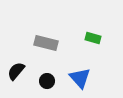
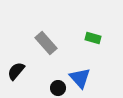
gray rectangle: rotated 35 degrees clockwise
black circle: moved 11 px right, 7 px down
